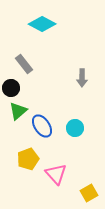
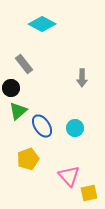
pink triangle: moved 13 px right, 2 px down
yellow square: rotated 18 degrees clockwise
